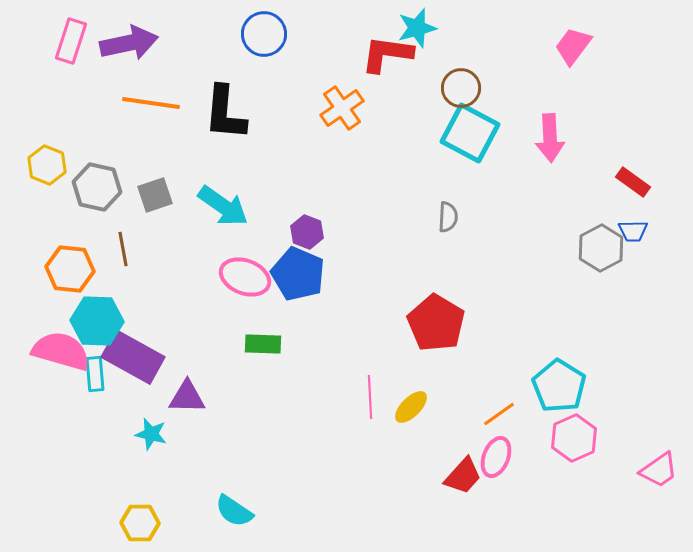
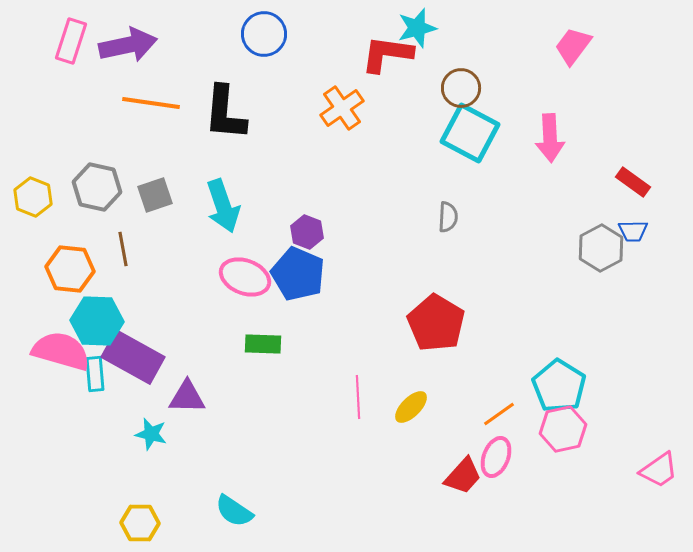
purple arrow at (129, 43): moved 1 px left, 2 px down
yellow hexagon at (47, 165): moved 14 px left, 32 px down
cyan arrow at (223, 206): rotated 36 degrees clockwise
pink line at (370, 397): moved 12 px left
pink hexagon at (574, 438): moved 11 px left, 9 px up; rotated 12 degrees clockwise
